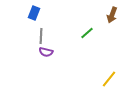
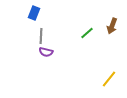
brown arrow: moved 11 px down
